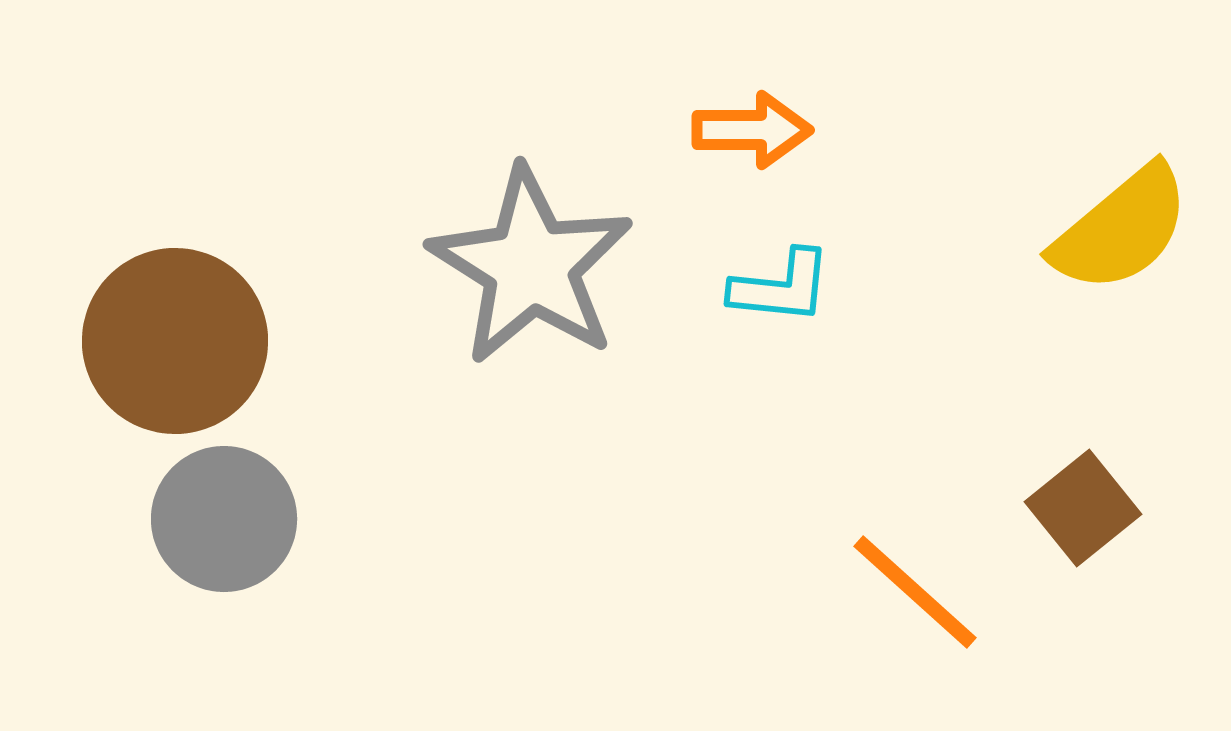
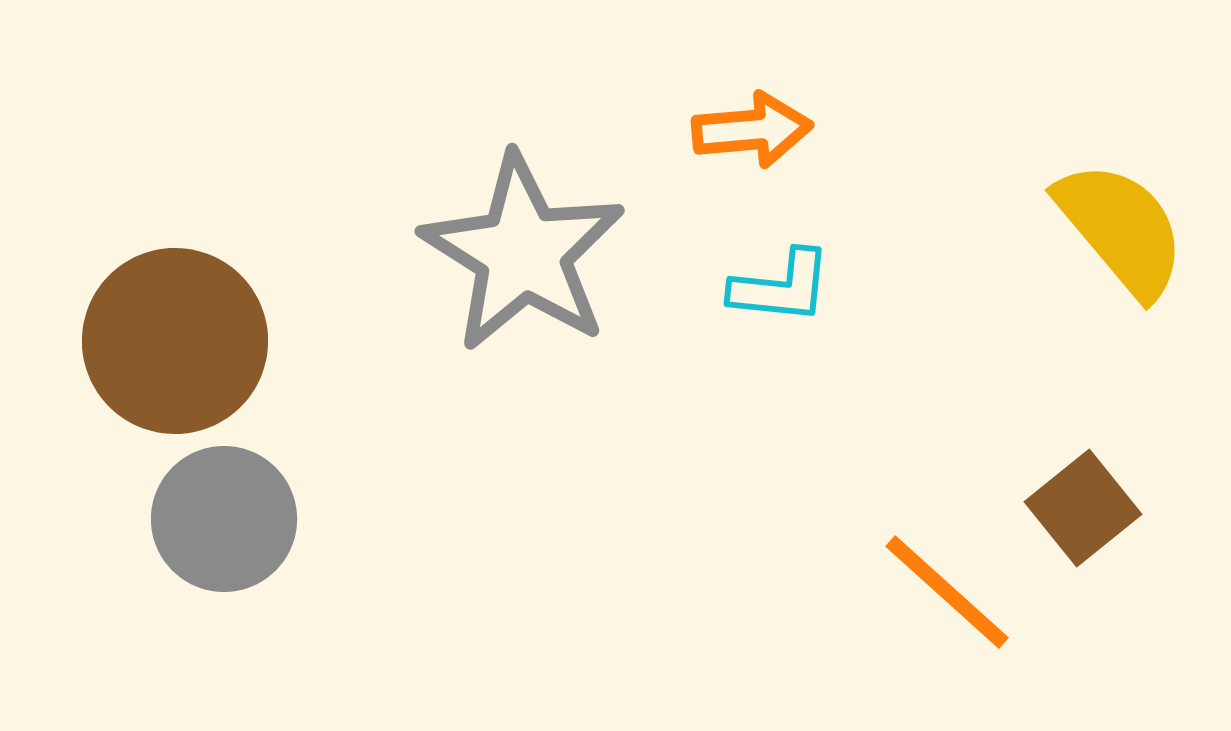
orange arrow: rotated 5 degrees counterclockwise
yellow semicircle: rotated 90 degrees counterclockwise
gray star: moved 8 px left, 13 px up
orange line: moved 32 px right
